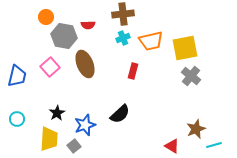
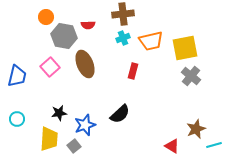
black star: moved 2 px right; rotated 21 degrees clockwise
